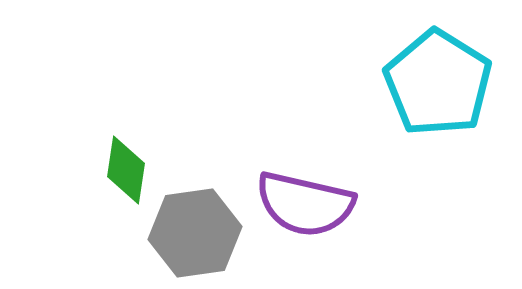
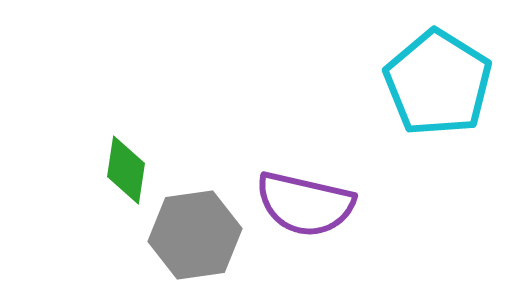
gray hexagon: moved 2 px down
